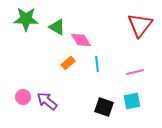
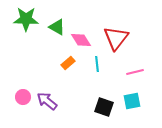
red triangle: moved 24 px left, 13 px down
